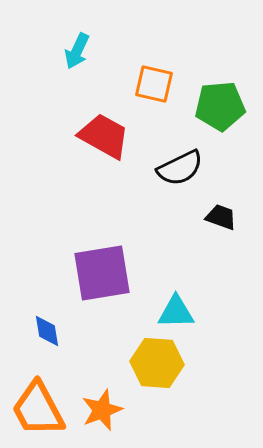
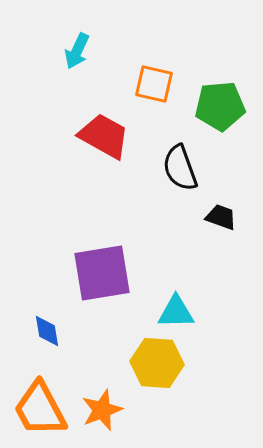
black semicircle: rotated 96 degrees clockwise
orange trapezoid: moved 2 px right
